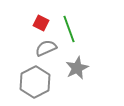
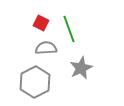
gray semicircle: rotated 20 degrees clockwise
gray star: moved 4 px right
